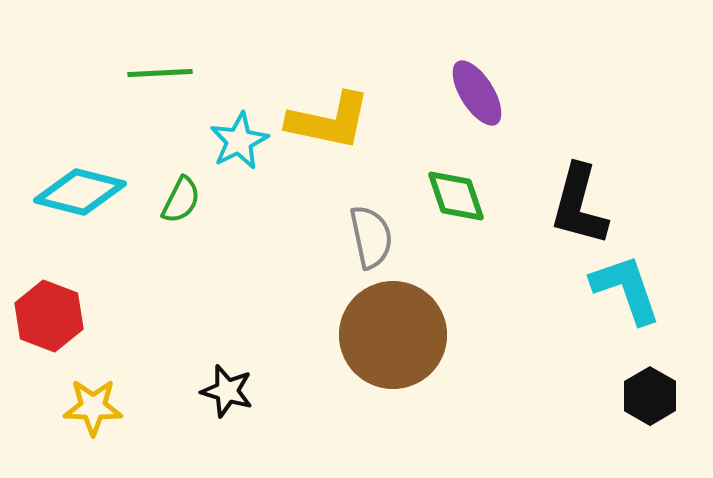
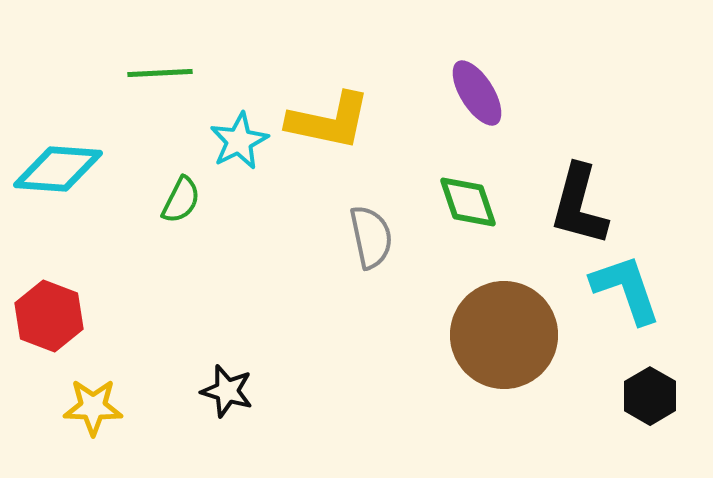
cyan diamond: moved 22 px left, 23 px up; rotated 10 degrees counterclockwise
green diamond: moved 12 px right, 6 px down
brown circle: moved 111 px right
